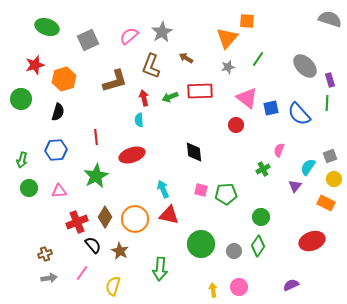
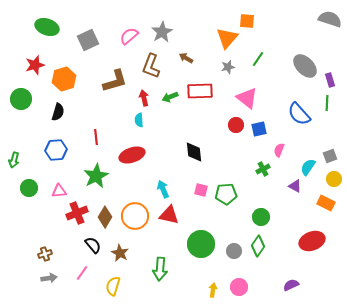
blue square at (271, 108): moved 12 px left, 21 px down
green arrow at (22, 160): moved 8 px left
purple triangle at (295, 186): rotated 40 degrees counterclockwise
orange circle at (135, 219): moved 3 px up
red cross at (77, 222): moved 9 px up
brown star at (120, 251): moved 2 px down
yellow arrow at (213, 290): rotated 16 degrees clockwise
